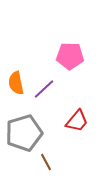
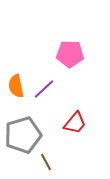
pink pentagon: moved 2 px up
orange semicircle: moved 3 px down
red trapezoid: moved 2 px left, 2 px down
gray pentagon: moved 1 px left, 2 px down
